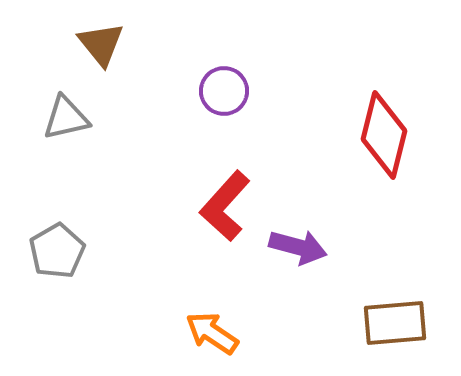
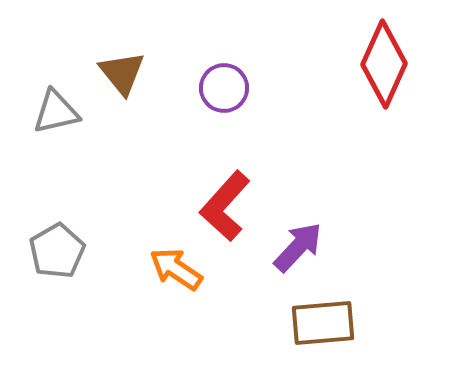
brown triangle: moved 21 px right, 29 px down
purple circle: moved 3 px up
gray triangle: moved 10 px left, 6 px up
red diamond: moved 71 px up; rotated 10 degrees clockwise
purple arrow: rotated 62 degrees counterclockwise
brown rectangle: moved 72 px left
orange arrow: moved 36 px left, 64 px up
